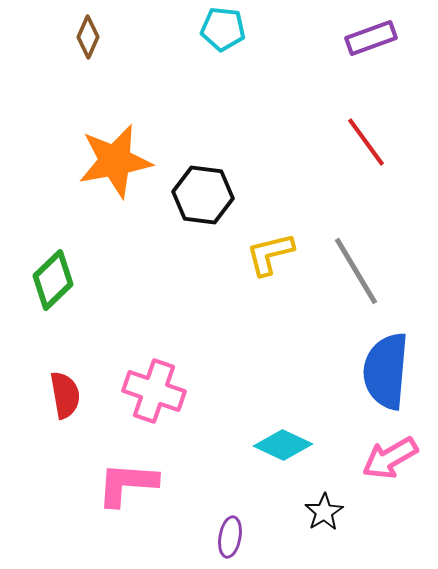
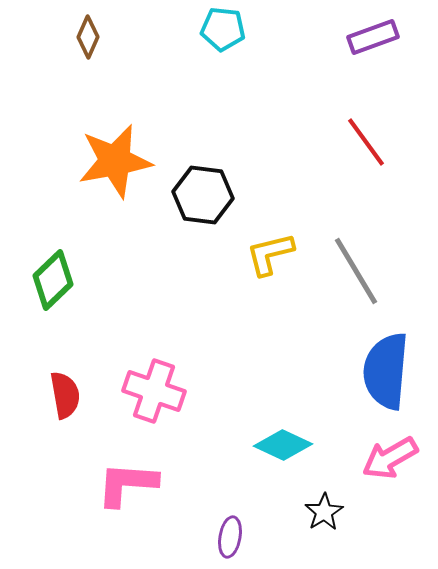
purple rectangle: moved 2 px right, 1 px up
